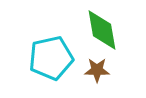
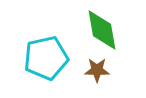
cyan pentagon: moved 5 px left
